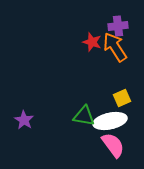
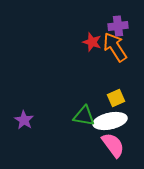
yellow square: moved 6 px left
